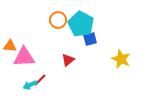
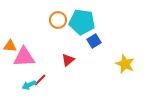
cyan pentagon: moved 1 px right, 2 px up; rotated 20 degrees counterclockwise
blue square: moved 4 px right, 2 px down; rotated 16 degrees counterclockwise
yellow star: moved 4 px right, 5 px down
cyan arrow: moved 1 px left
